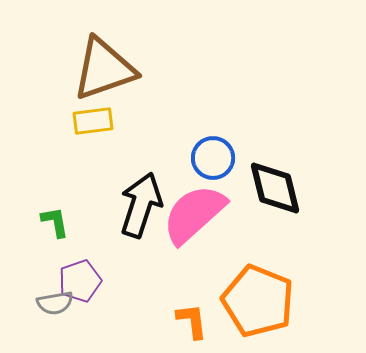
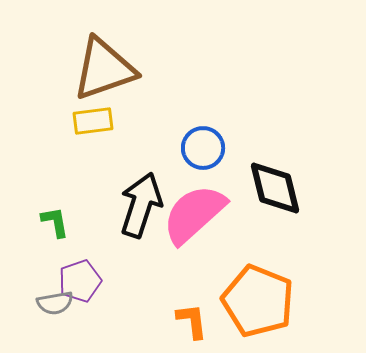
blue circle: moved 10 px left, 10 px up
